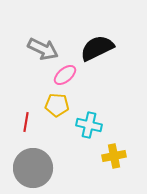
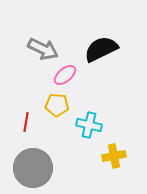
black semicircle: moved 4 px right, 1 px down
